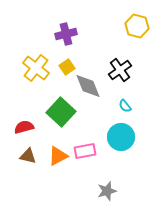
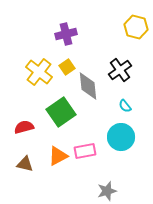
yellow hexagon: moved 1 px left, 1 px down
yellow cross: moved 3 px right, 4 px down
gray diamond: rotated 16 degrees clockwise
green square: rotated 12 degrees clockwise
brown triangle: moved 3 px left, 8 px down
